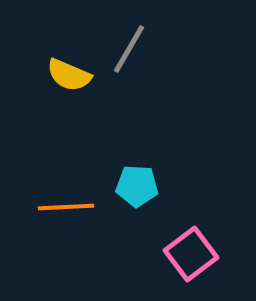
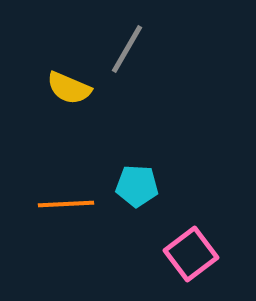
gray line: moved 2 px left
yellow semicircle: moved 13 px down
orange line: moved 3 px up
